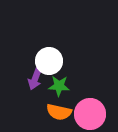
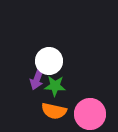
purple arrow: moved 2 px right
green star: moved 4 px left
orange semicircle: moved 5 px left, 1 px up
